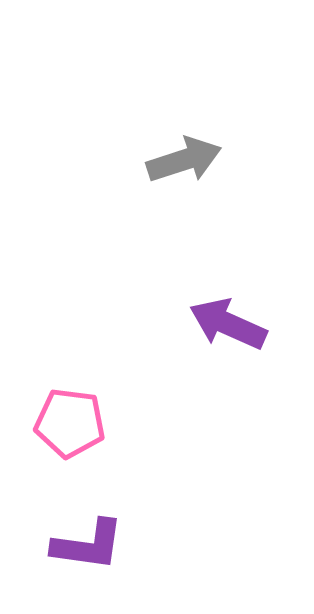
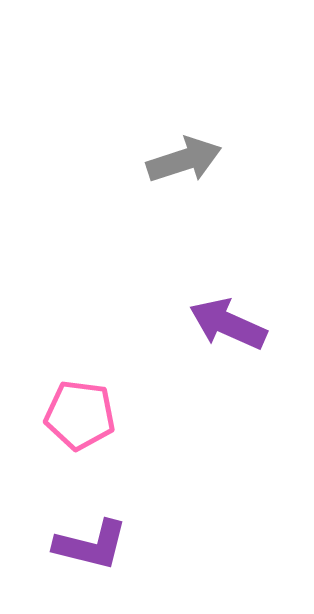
pink pentagon: moved 10 px right, 8 px up
purple L-shape: moved 3 px right; rotated 6 degrees clockwise
